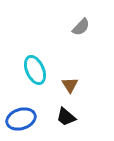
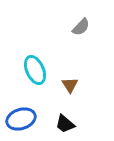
black trapezoid: moved 1 px left, 7 px down
